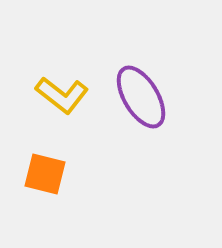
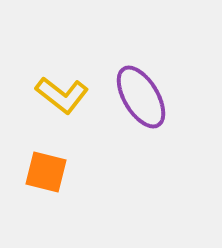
orange square: moved 1 px right, 2 px up
